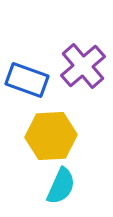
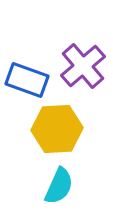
yellow hexagon: moved 6 px right, 7 px up
cyan semicircle: moved 2 px left
